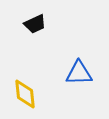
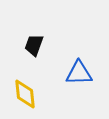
black trapezoid: moved 1 px left, 21 px down; rotated 135 degrees clockwise
